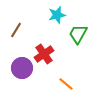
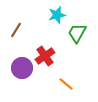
green trapezoid: moved 1 px left, 1 px up
red cross: moved 1 px right, 2 px down
